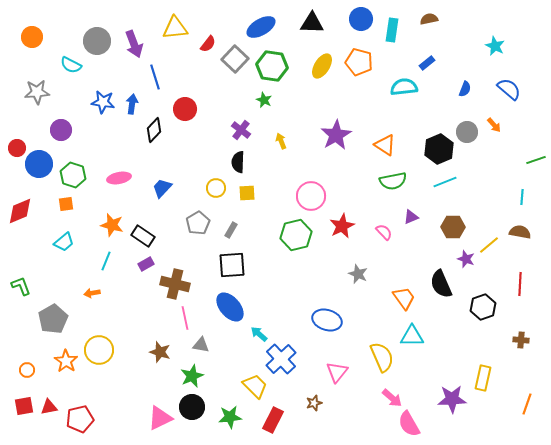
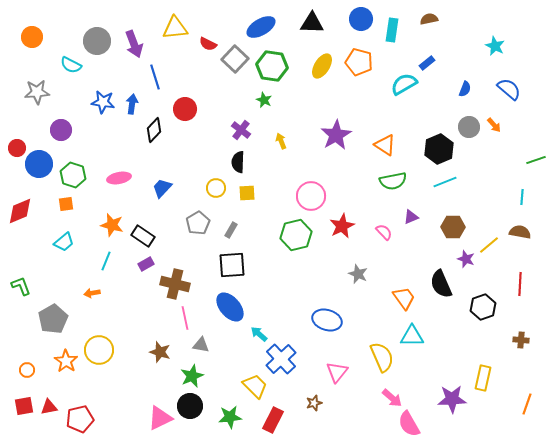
red semicircle at (208, 44): rotated 78 degrees clockwise
cyan semicircle at (404, 87): moved 3 px up; rotated 24 degrees counterclockwise
gray circle at (467, 132): moved 2 px right, 5 px up
black circle at (192, 407): moved 2 px left, 1 px up
